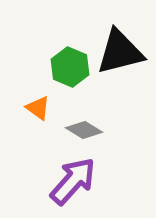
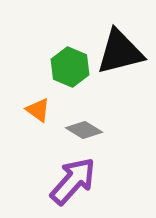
orange triangle: moved 2 px down
